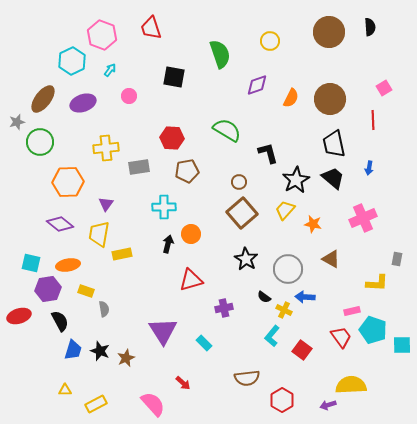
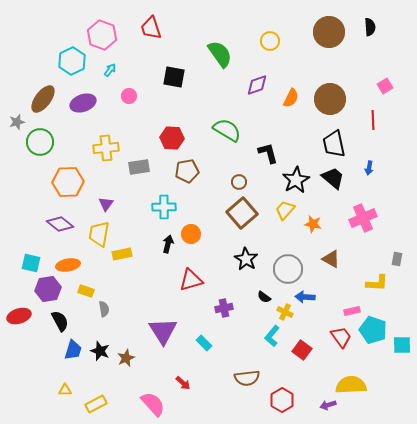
green semicircle at (220, 54): rotated 16 degrees counterclockwise
pink square at (384, 88): moved 1 px right, 2 px up
yellow cross at (284, 310): moved 1 px right, 2 px down
